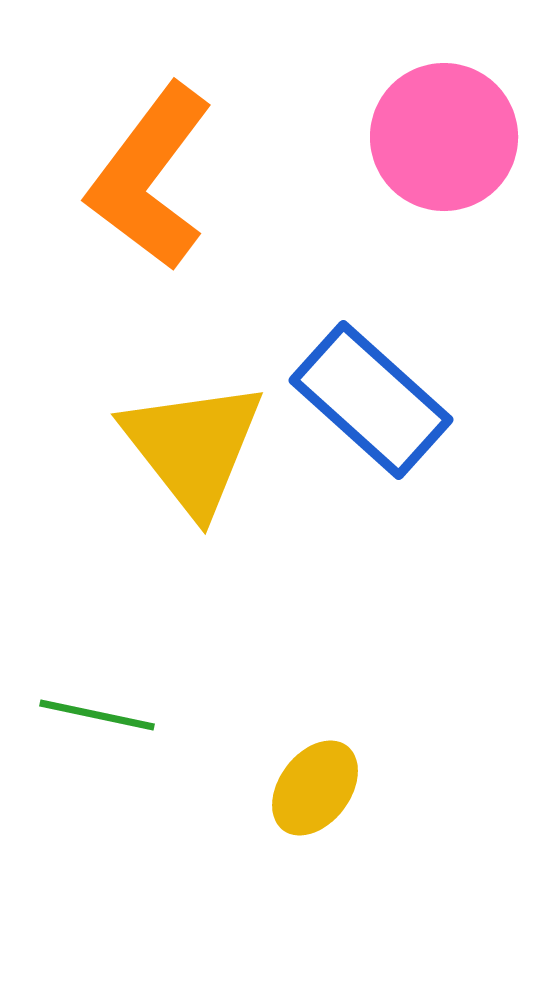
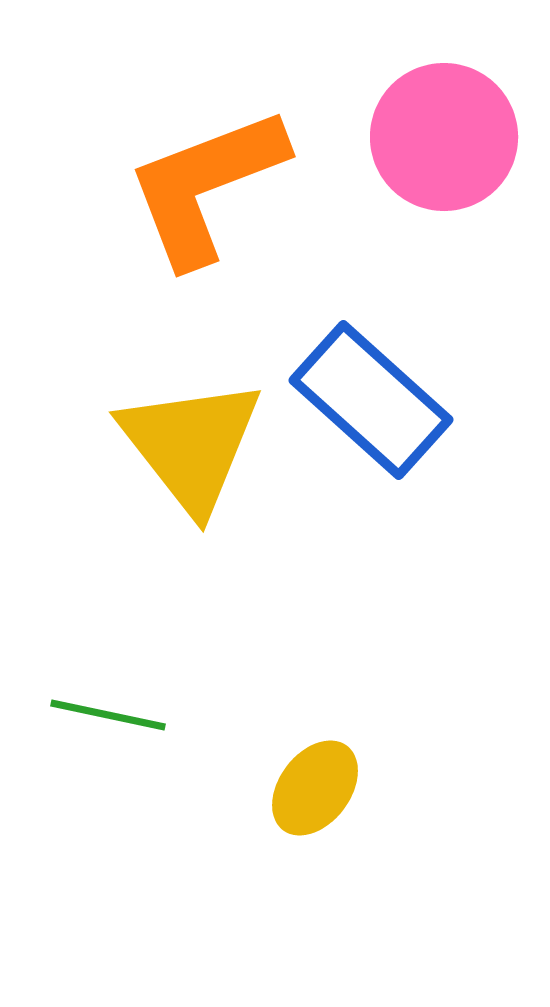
orange L-shape: moved 56 px right, 9 px down; rotated 32 degrees clockwise
yellow triangle: moved 2 px left, 2 px up
green line: moved 11 px right
